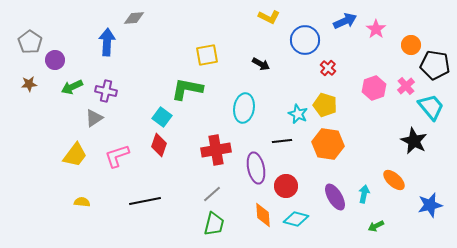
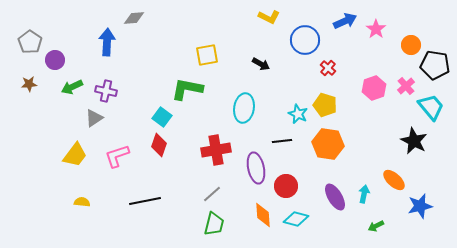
blue star at (430, 205): moved 10 px left, 1 px down
